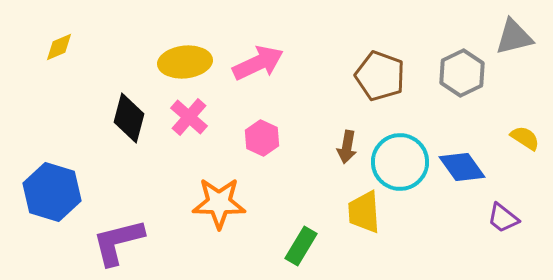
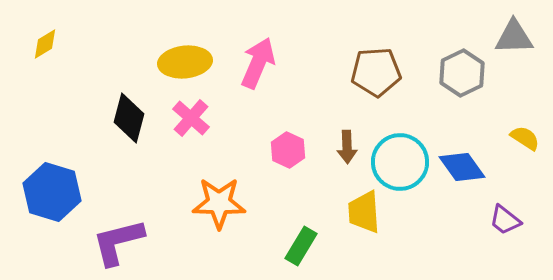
gray triangle: rotated 12 degrees clockwise
yellow diamond: moved 14 px left, 3 px up; rotated 8 degrees counterclockwise
pink arrow: rotated 42 degrees counterclockwise
brown pentagon: moved 4 px left, 4 px up; rotated 24 degrees counterclockwise
pink cross: moved 2 px right, 1 px down
pink hexagon: moved 26 px right, 12 px down
brown arrow: rotated 12 degrees counterclockwise
purple trapezoid: moved 2 px right, 2 px down
